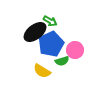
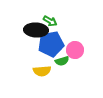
black ellipse: moved 1 px right, 2 px up; rotated 40 degrees clockwise
blue pentagon: rotated 15 degrees clockwise
yellow semicircle: rotated 36 degrees counterclockwise
